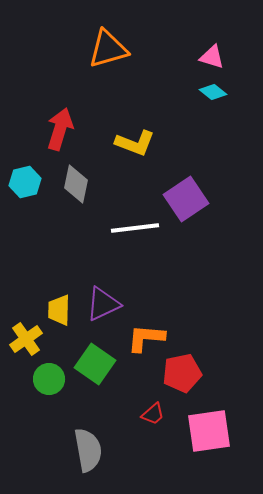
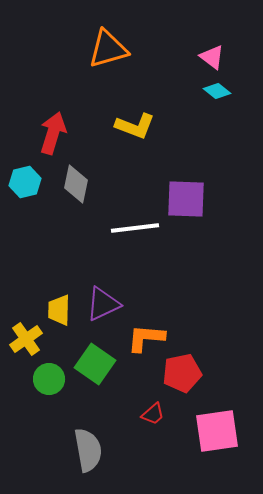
pink triangle: rotated 20 degrees clockwise
cyan diamond: moved 4 px right, 1 px up
red arrow: moved 7 px left, 4 px down
yellow L-shape: moved 17 px up
purple square: rotated 36 degrees clockwise
pink square: moved 8 px right
